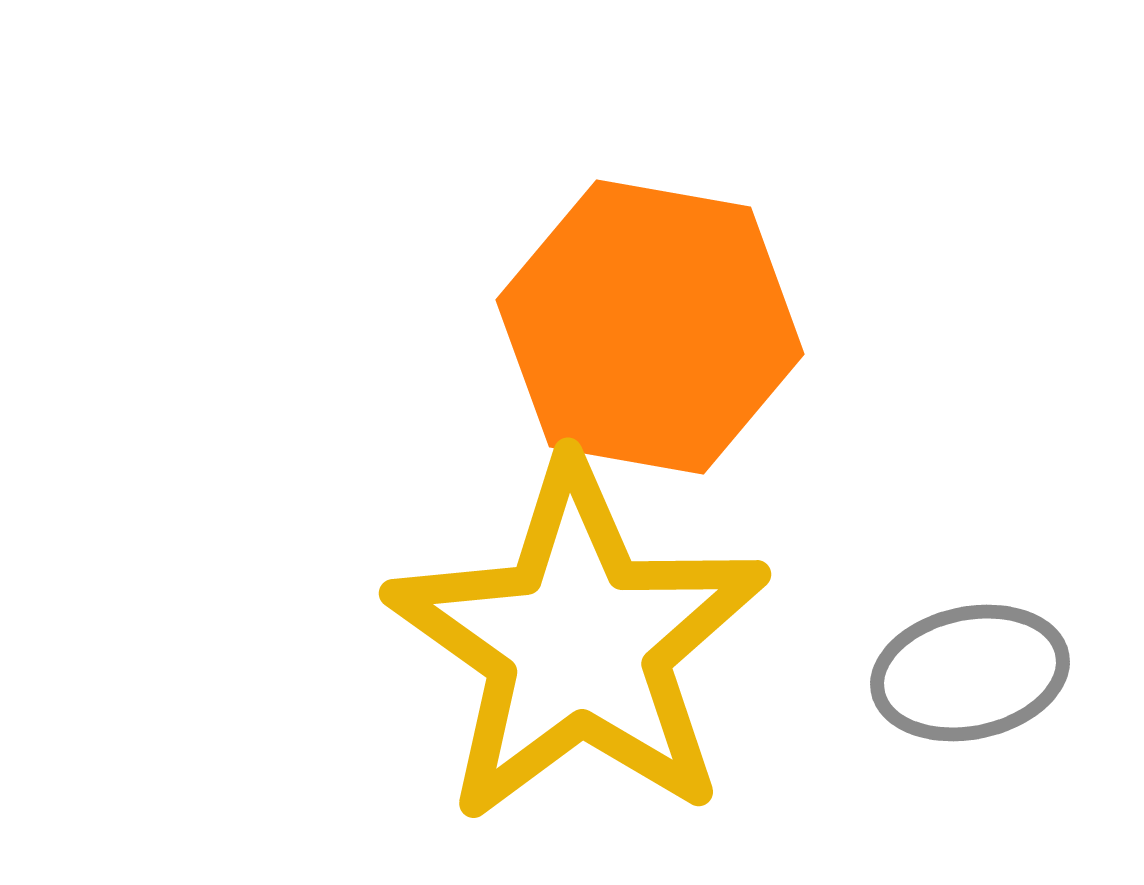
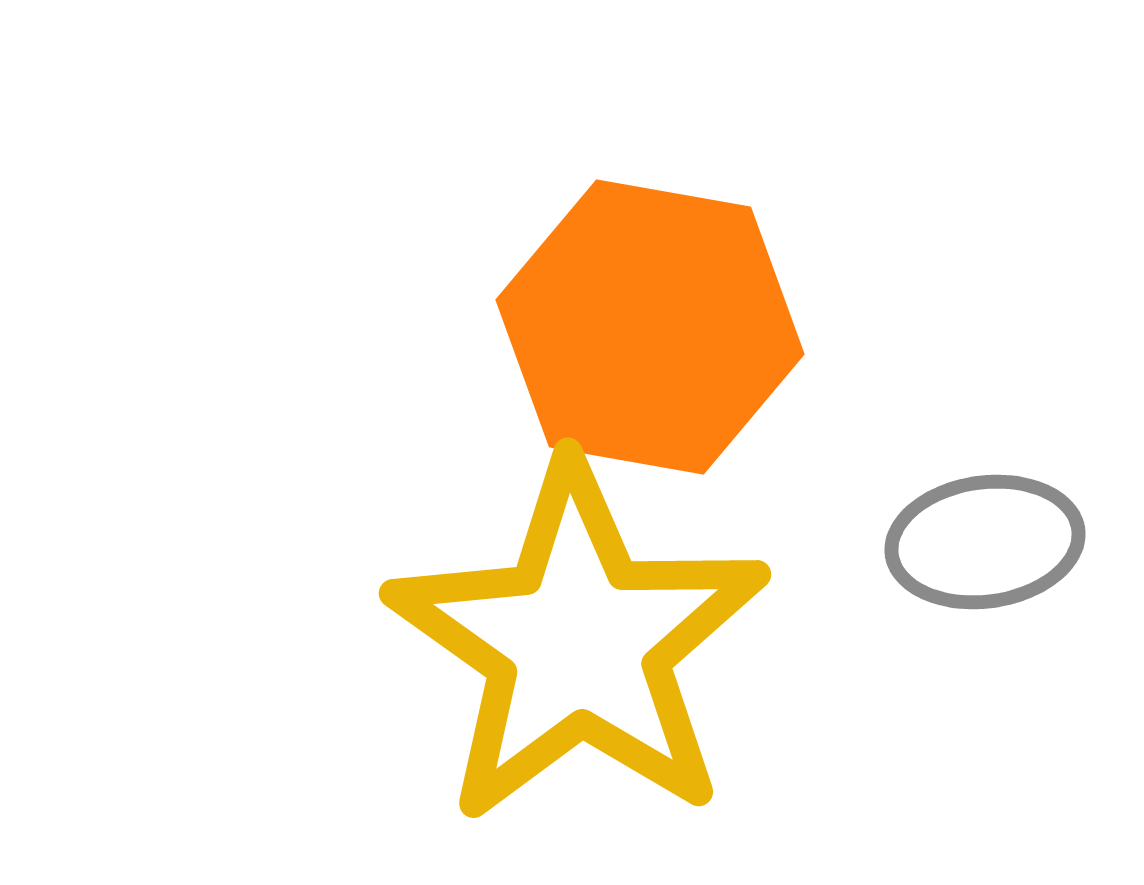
gray ellipse: moved 15 px right, 131 px up; rotated 4 degrees clockwise
